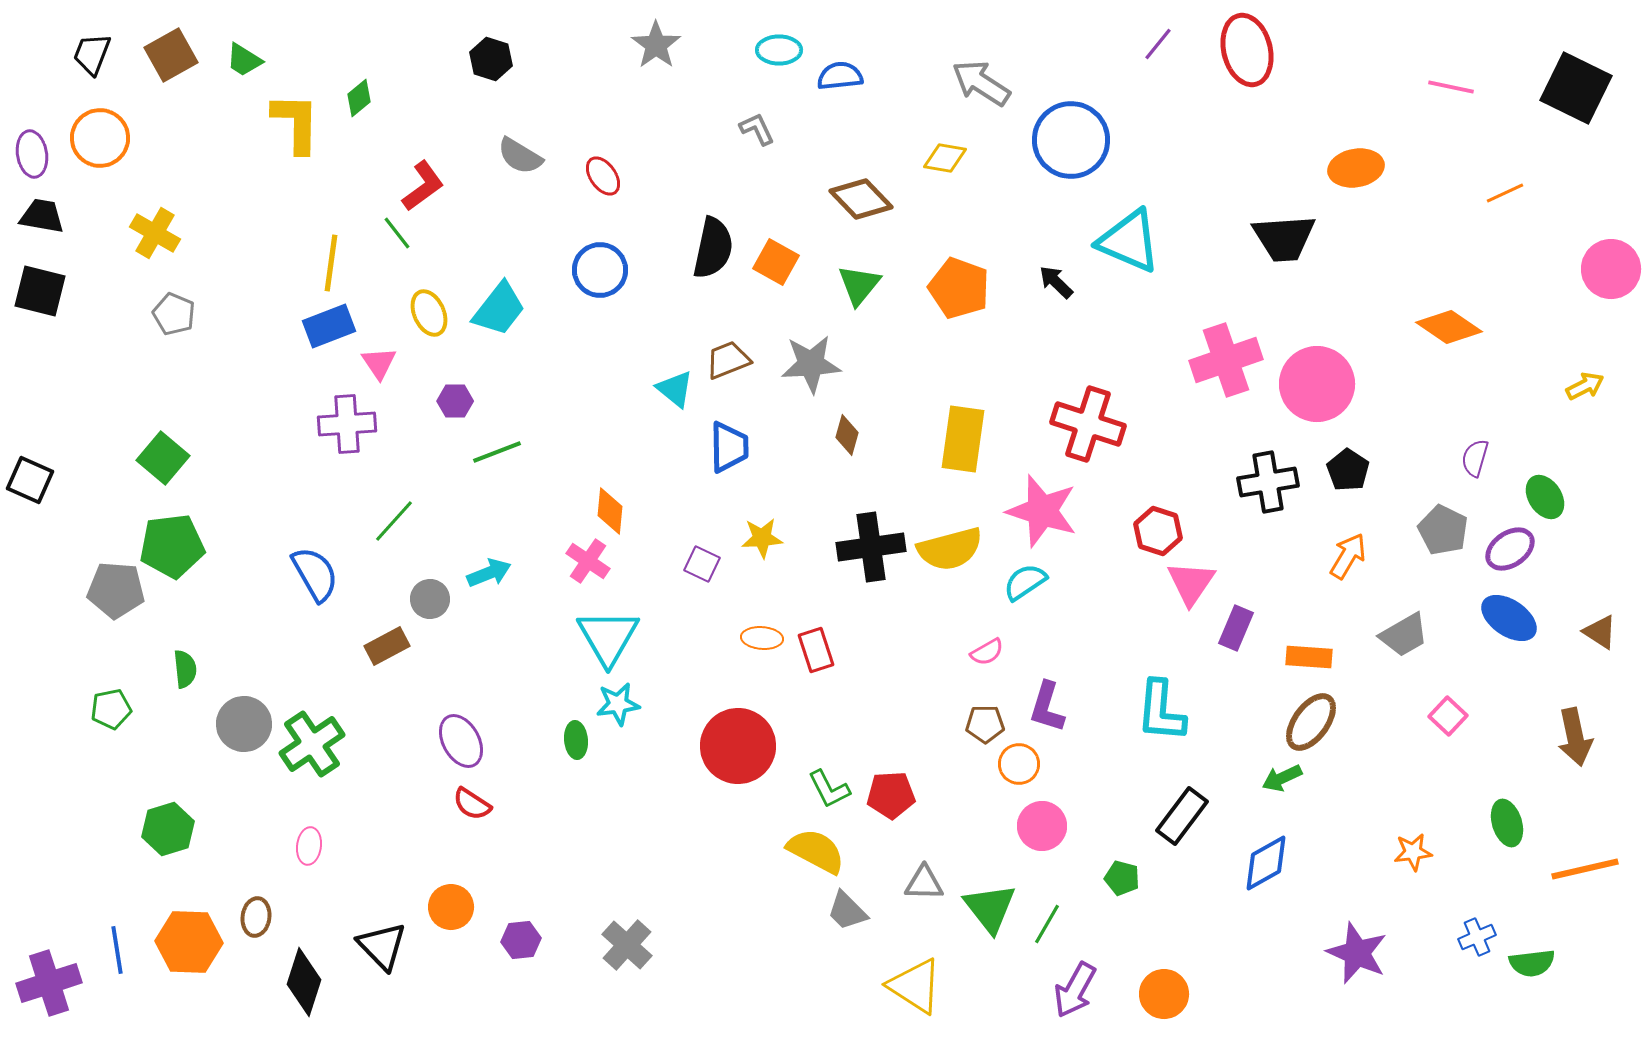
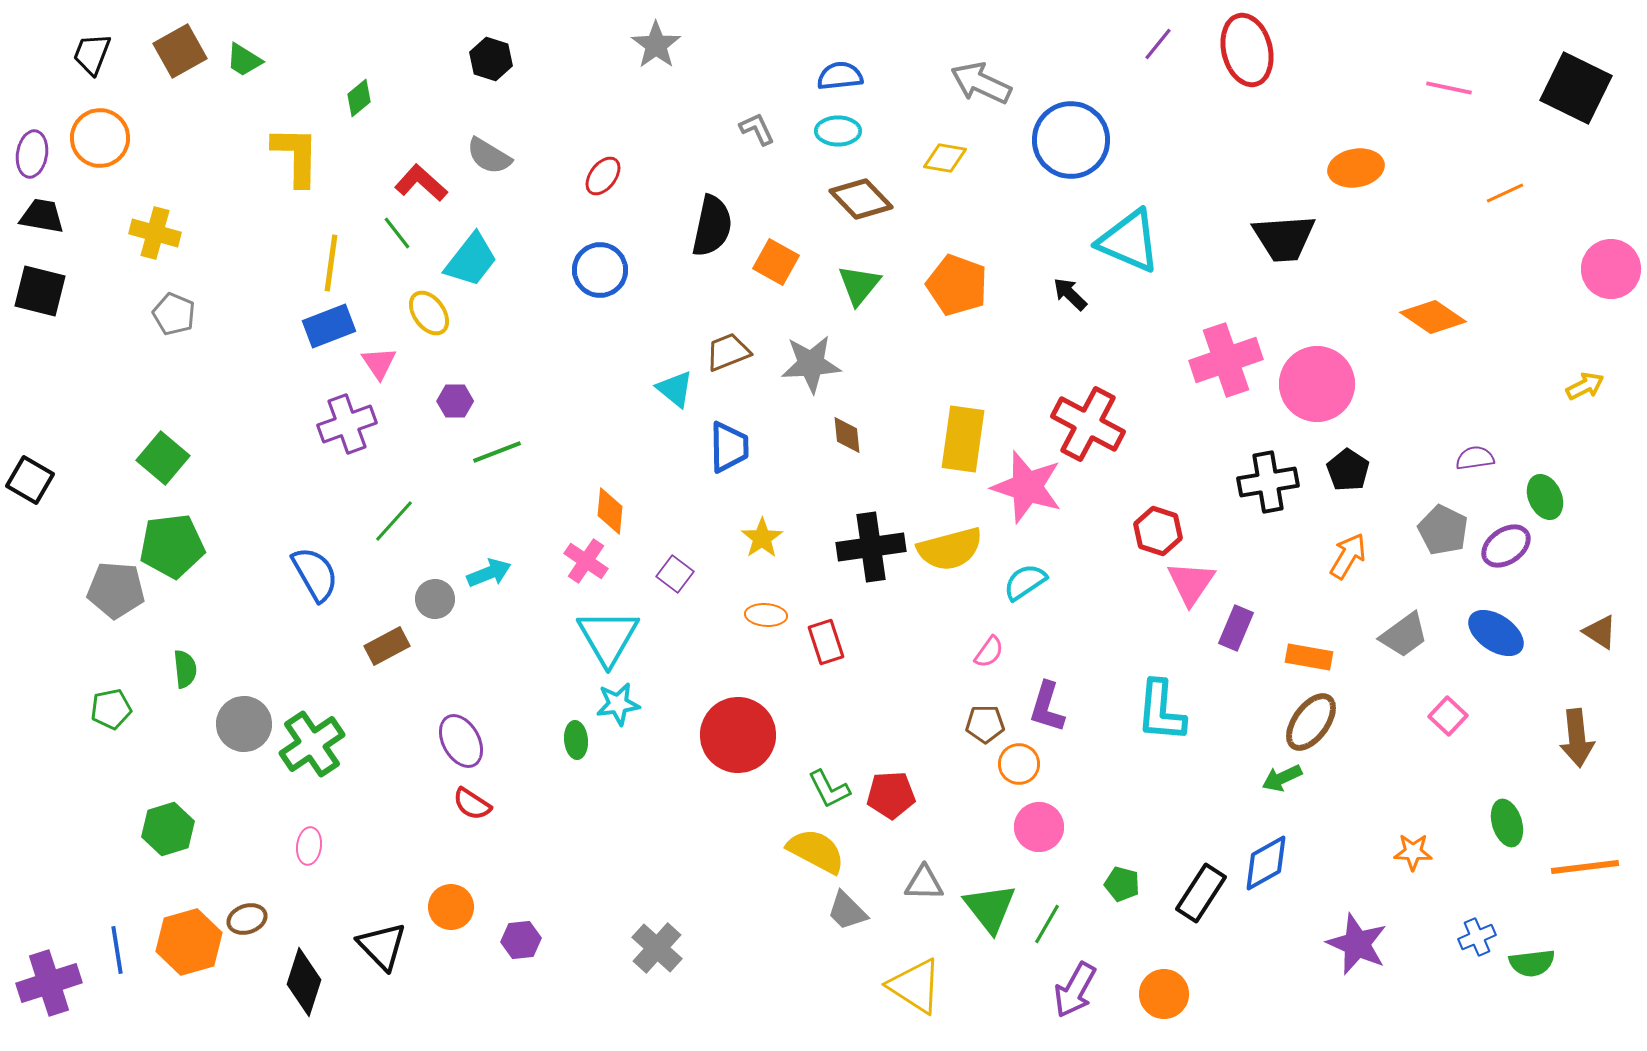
cyan ellipse at (779, 50): moved 59 px right, 81 px down
brown square at (171, 55): moved 9 px right, 4 px up
gray arrow at (981, 83): rotated 8 degrees counterclockwise
pink line at (1451, 87): moved 2 px left, 1 px down
yellow L-shape at (296, 123): moved 33 px down
purple ellipse at (32, 154): rotated 18 degrees clockwise
gray semicircle at (520, 156): moved 31 px left
red ellipse at (603, 176): rotated 72 degrees clockwise
red L-shape at (423, 186): moved 2 px left, 3 px up; rotated 102 degrees counterclockwise
yellow cross at (155, 233): rotated 15 degrees counterclockwise
black semicircle at (713, 248): moved 1 px left, 22 px up
black arrow at (1056, 282): moved 14 px right, 12 px down
orange pentagon at (959, 288): moved 2 px left, 3 px up
cyan trapezoid at (499, 309): moved 28 px left, 49 px up
yellow ellipse at (429, 313): rotated 12 degrees counterclockwise
orange diamond at (1449, 327): moved 16 px left, 10 px up
brown trapezoid at (728, 360): moved 8 px up
purple cross at (347, 424): rotated 16 degrees counterclockwise
red cross at (1088, 424): rotated 10 degrees clockwise
brown diamond at (847, 435): rotated 21 degrees counterclockwise
purple semicircle at (1475, 458): rotated 66 degrees clockwise
black square at (30, 480): rotated 6 degrees clockwise
green ellipse at (1545, 497): rotated 9 degrees clockwise
pink star at (1042, 511): moved 15 px left, 24 px up
yellow star at (762, 538): rotated 30 degrees counterclockwise
purple ellipse at (1510, 549): moved 4 px left, 3 px up
pink cross at (588, 561): moved 2 px left
purple square at (702, 564): moved 27 px left, 10 px down; rotated 12 degrees clockwise
gray circle at (430, 599): moved 5 px right
blue ellipse at (1509, 618): moved 13 px left, 15 px down
gray trapezoid at (1404, 635): rotated 6 degrees counterclockwise
orange ellipse at (762, 638): moved 4 px right, 23 px up
red rectangle at (816, 650): moved 10 px right, 8 px up
pink semicircle at (987, 652): moved 2 px right; rotated 24 degrees counterclockwise
orange rectangle at (1309, 657): rotated 6 degrees clockwise
brown arrow at (1575, 737): moved 2 px right, 1 px down; rotated 6 degrees clockwise
red circle at (738, 746): moved 11 px up
black rectangle at (1182, 816): moved 19 px right, 77 px down; rotated 4 degrees counterclockwise
pink circle at (1042, 826): moved 3 px left, 1 px down
orange star at (1413, 852): rotated 9 degrees clockwise
orange line at (1585, 869): moved 2 px up; rotated 6 degrees clockwise
green pentagon at (1122, 878): moved 6 px down
brown ellipse at (256, 917): moved 9 px left, 2 px down; rotated 63 degrees clockwise
orange hexagon at (189, 942): rotated 18 degrees counterclockwise
gray cross at (627, 945): moved 30 px right, 3 px down
purple star at (1357, 953): moved 9 px up
